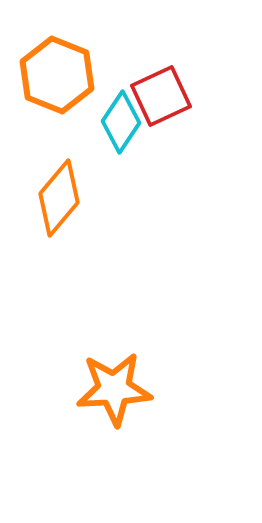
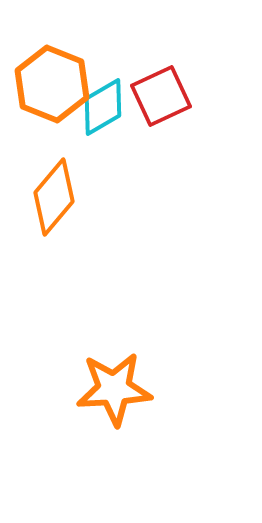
orange hexagon: moved 5 px left, 9 px down
cyan diamond: moved 18 px left, 15 px up; rotated 26 degrees clockwise
orange diamond: moved 5 px left, 1 px up
